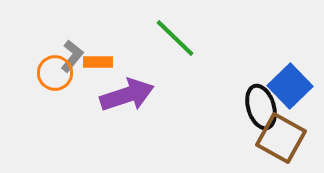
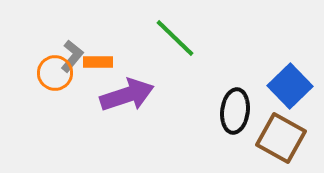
black ellipse: moved 26 px left, 4 px down; rotated 24 degrees clockwise
